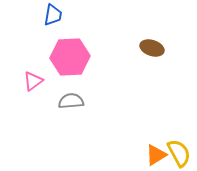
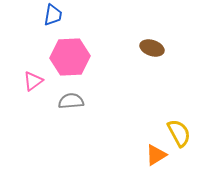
yellow semicircle: moved 20 px up
